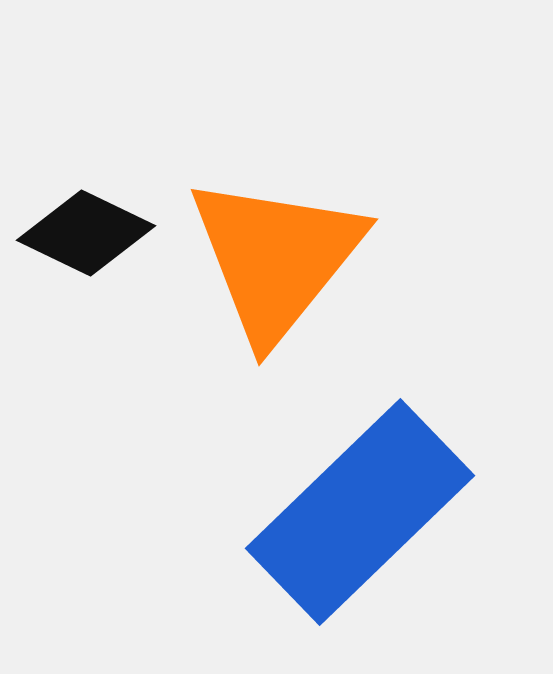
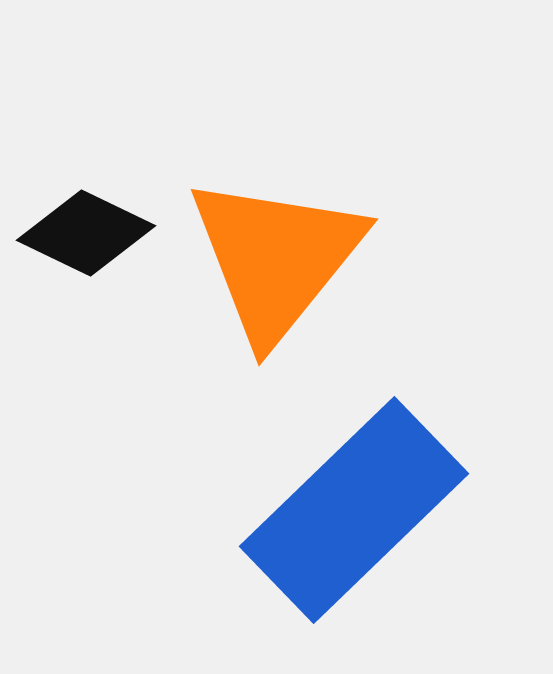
blue rectangle: moved 6 px left, 2 px up
